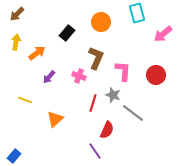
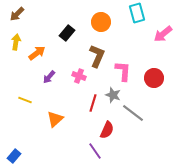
brown L-shape: moved 1 px right, 2 px up
red circle: moved 2 px left, 3 px down
